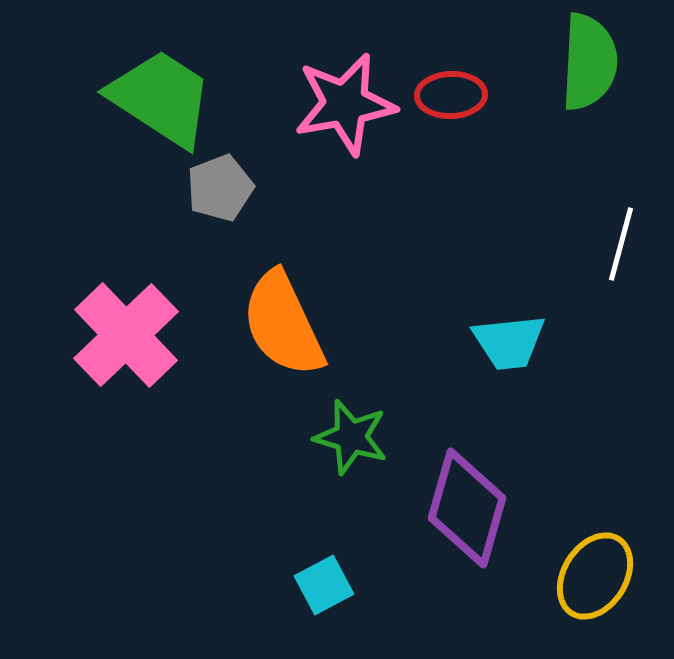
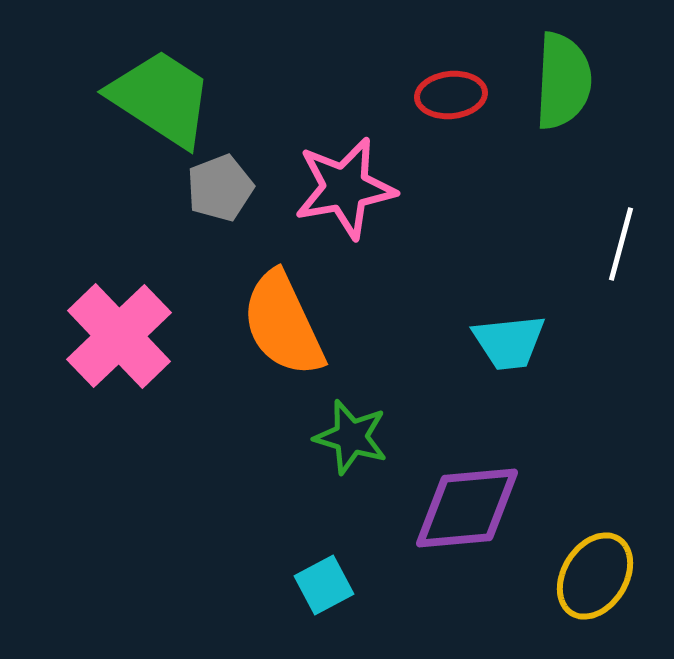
green semicircle: moved 26 px left, 19 px down
red ellipse: rotated 4 degrees counterclockwise
pink star: moved 84 px down
pink cross: moved 7 px left, 1 px down
purple diamond: rotated 69 degrees clockwise
